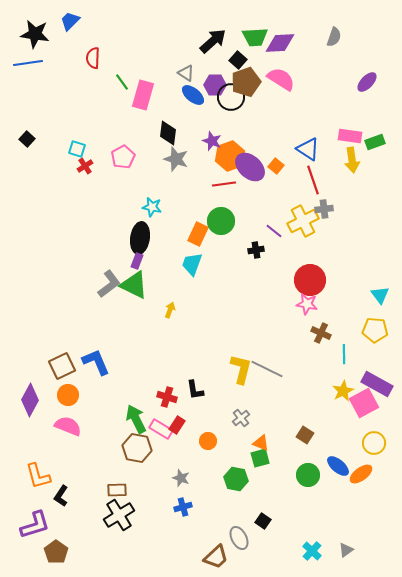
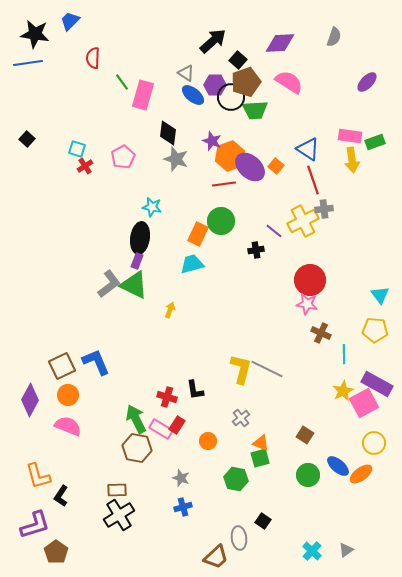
green trapezoid at (255, 37): moved 73 px down
pink semicircle at (281, 79): moved 8 px right, 3 px down
cyan trapezoid at (192, 264): rotated 55 degrees clockwise
gray ellipse at (239, 538): rotated 20 degrees clockwise
